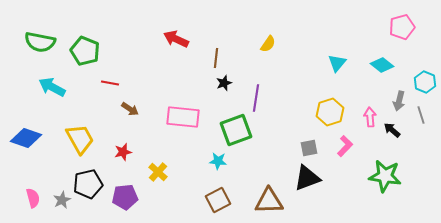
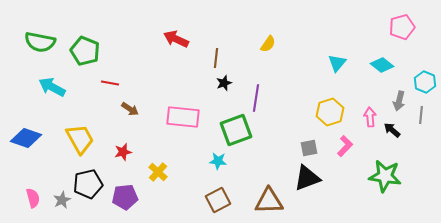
gray line: rotated 24 degrees clockwise
